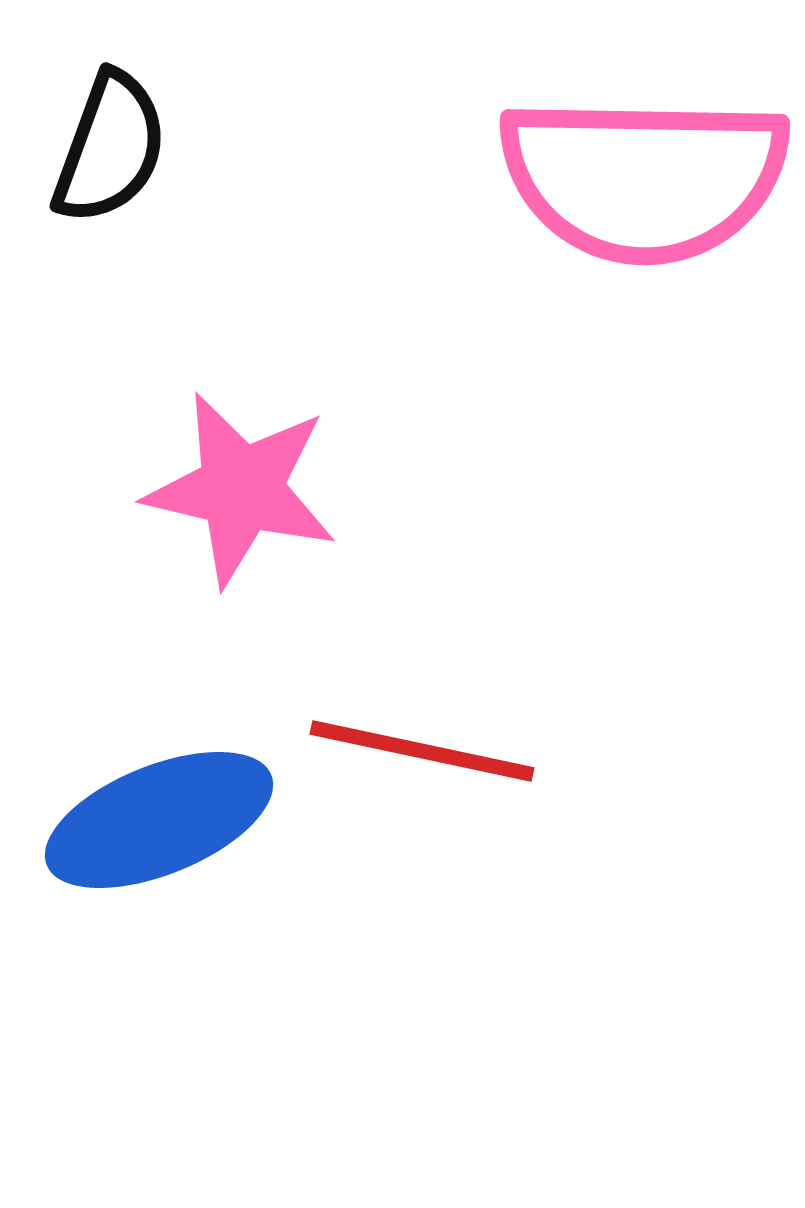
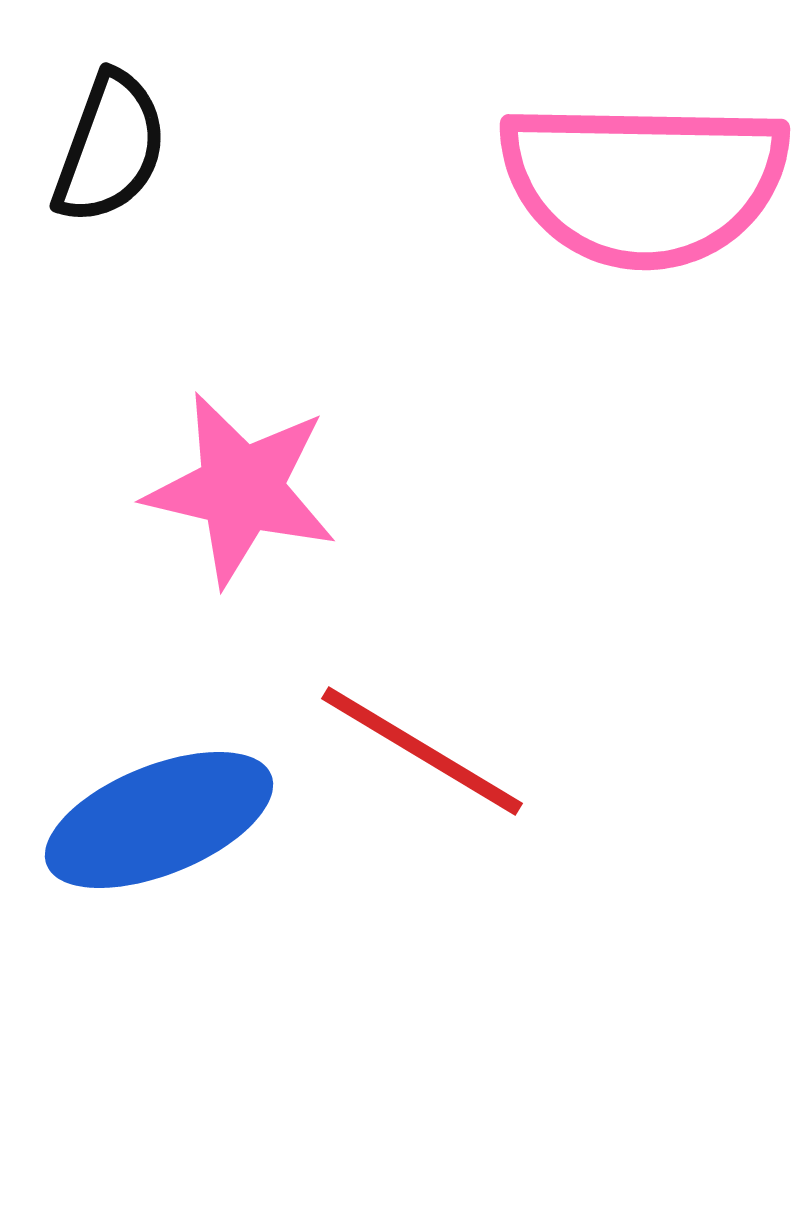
pink semicircle: moved 5 px down
red line: rotated 19 degrees clockwise
